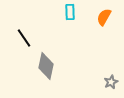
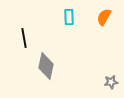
cyan rectangle: moved 1 px left, 5 px down
black line: rotated 24 degrees clockwise
gray star: rotated 16 degrees clockwise
